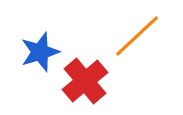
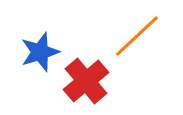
red cross: moved 1 px right
